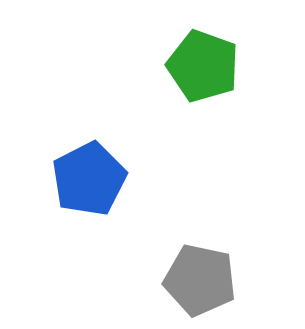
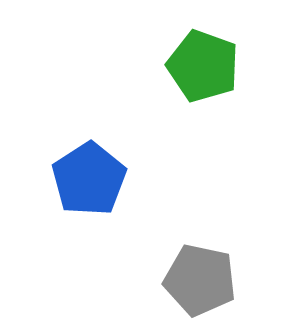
blue pentagon: rotated 6 degrees counterclockwise
